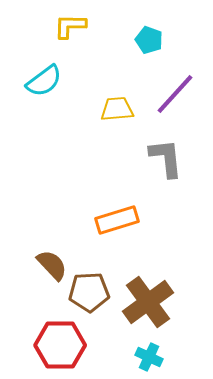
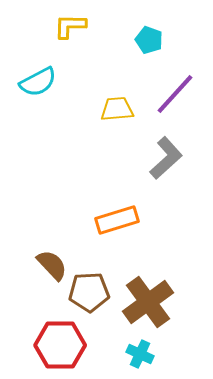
cyan semicircle: moved 6 px left, 1 px down; rotated 9 degrees clockwise
gray L-shape: rotated 54 degrees clockwise
cyan cross: moved 9 px left, 3 px up
